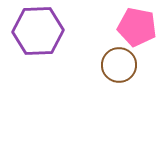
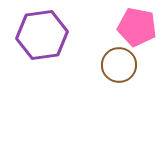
purple hexagon: moved 4 px right, 4 px down; rotated 6 degrees counterclockwise
